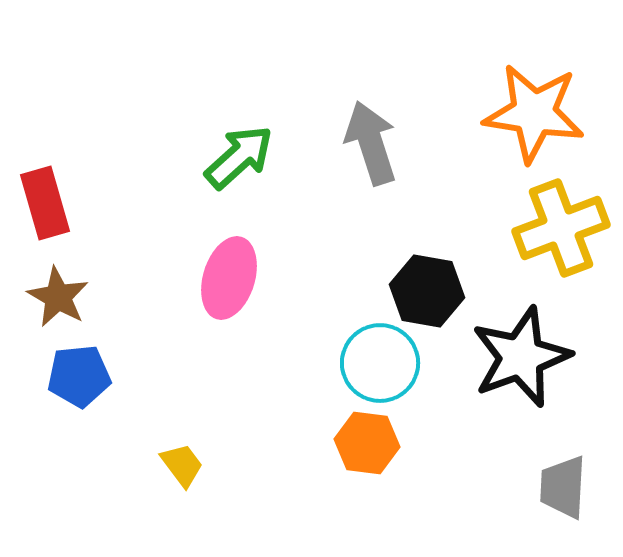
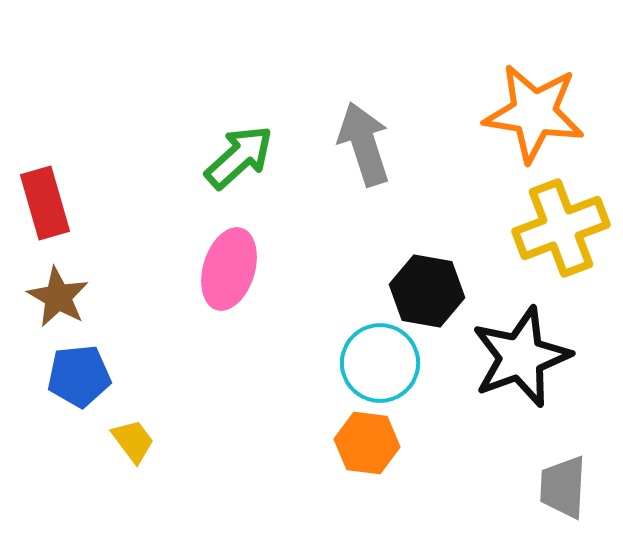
gray arrow: moved 7 px left, 1 px down
pink ellipse: moved 9 px up
yellow trapezoid: moved 49 px left, 24 px up
